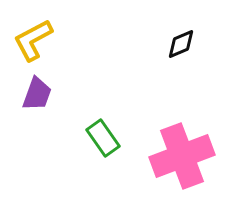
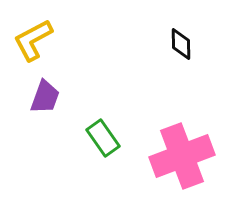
black diamond: rotated 68 degrees counterclockwise
purple trapezoid: moved 8 px right, 3 px down
